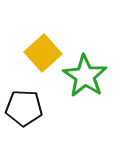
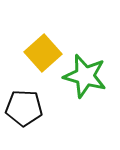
green star: rotated 18 degrees counterclockwise
